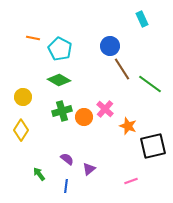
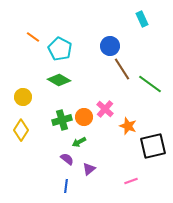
orange line: moved 1 px up; rotated 24 degrees clockwise
green cross: moved 9 px down
green arrow: moved 40 px right, 32 px up; rotated 80 degrees counterclockwise
